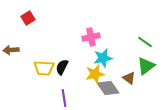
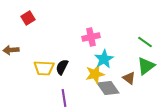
cyan star: moved 1 px right, 1 px down; rotated 18 degrees counterclockwise
